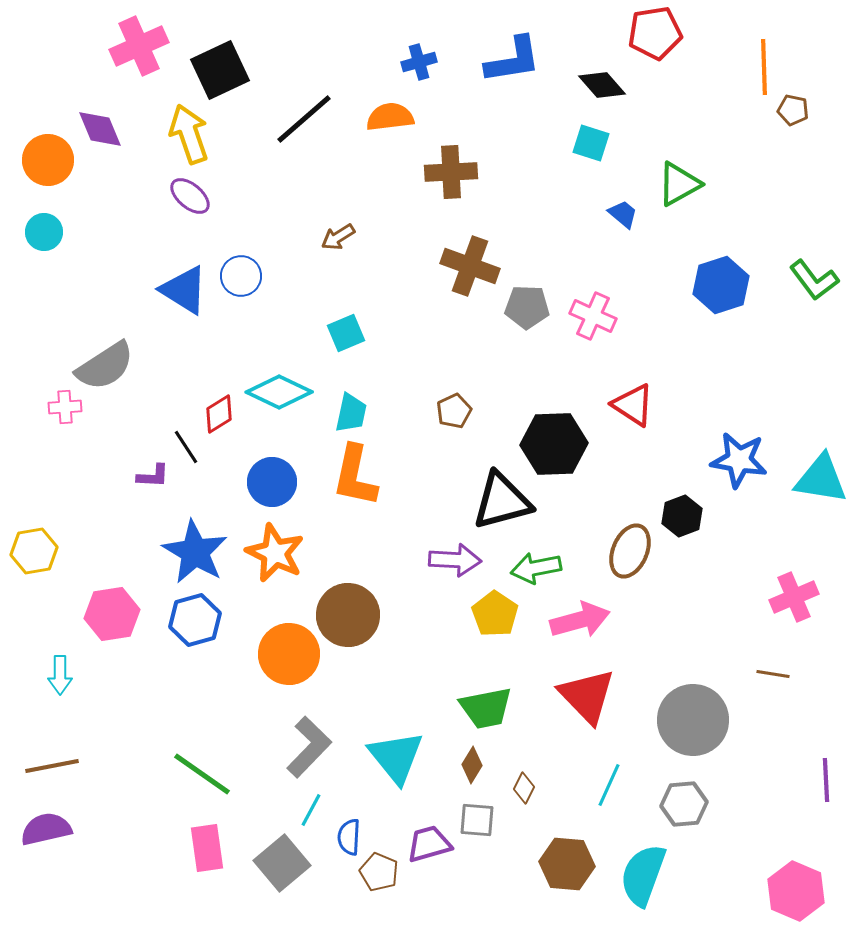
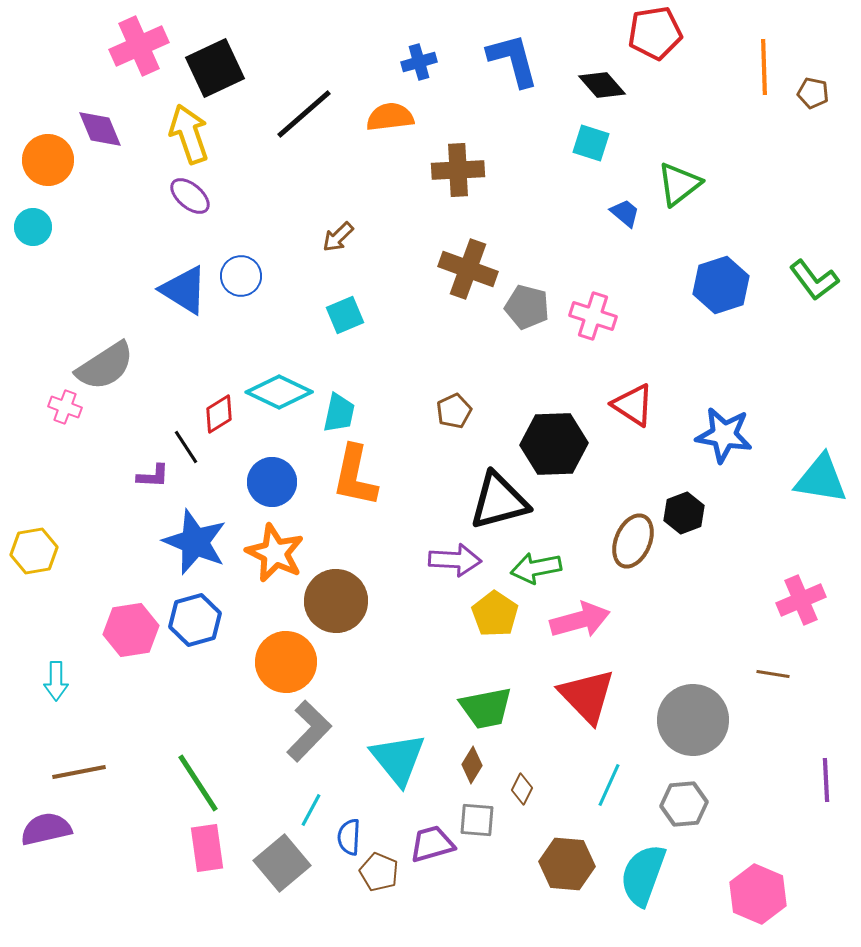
blue L-shape at (513, 60): rotated 96 degrees counterclockwise
black square at (220, 70): moved 5 px left, 2 px up
brown pentagon at (793, 110): moved 20 px right, 17 px up
black line at (304, 119): moved 5 px up
brown cross at (451, 172): moved 7 px right, 2 px up
green triangle at (679, 184): rotated 9 degrees counterclockwise
blue trapezoid at (623, 214): moved 2 px right, 1 px up
cyan circle at (44, 232): moved 11 px left, 5 px up
brown arrow at (338, 237): rotated 12 degrees counterclockwise
brown cross at (470, 266): moved 2 px left, 3 px down
gray pentagon at (527, 307): rotated 12 degrees clockwise
pink cross at (593, 316): rotated 6 degrees counterclockwise
cyan square at (346, 333): moved 1 px left, 18 px up
pink cross at (65, 407): rotated 24 degrees clockwise
cyan trapezoid at (351, 413): moved 12 px left
blue star at (739, 460): moved 15 px left, 25 px up
black triangle at (502, 501): moved 3 px left
black hexagon at (682, 516): moved 2 px right, 3 px up
brown ellipse at (630, 551): moved 3 px right, 10 px up
blue star at (195, 552): moved 10 px up; rotated 8 degrees counterclockwise
pink cross at (794, 597): moved 7 px right, 3 px down
pink hexagon at (112, 614): moved 19 px right, 16 px down
brown circle at (348, 615): moved 12 px left, 14 px up
orange circle at (289, 654): moved 3 px left, 8 px down
cyan arrow at (60, 675): moved 4 px left, 6 px down
gray L-shape at (309, 747): moved 16 px up
cyan triangle at (396, 757): moved 2 px right, 2 px down
brown line at (52, 766): moved 27 px right, 6 px down
green line at (202, 774): moved 4 px left, 9 px down; rotated 22 degrees clockwise
brown diamond at (524, 788): moved 2 px left, 1 px down
purple trapezoid at (429, 844): moved 3 px right
pink hexagon at (796, 891): moved 38 px left, 3 px down
